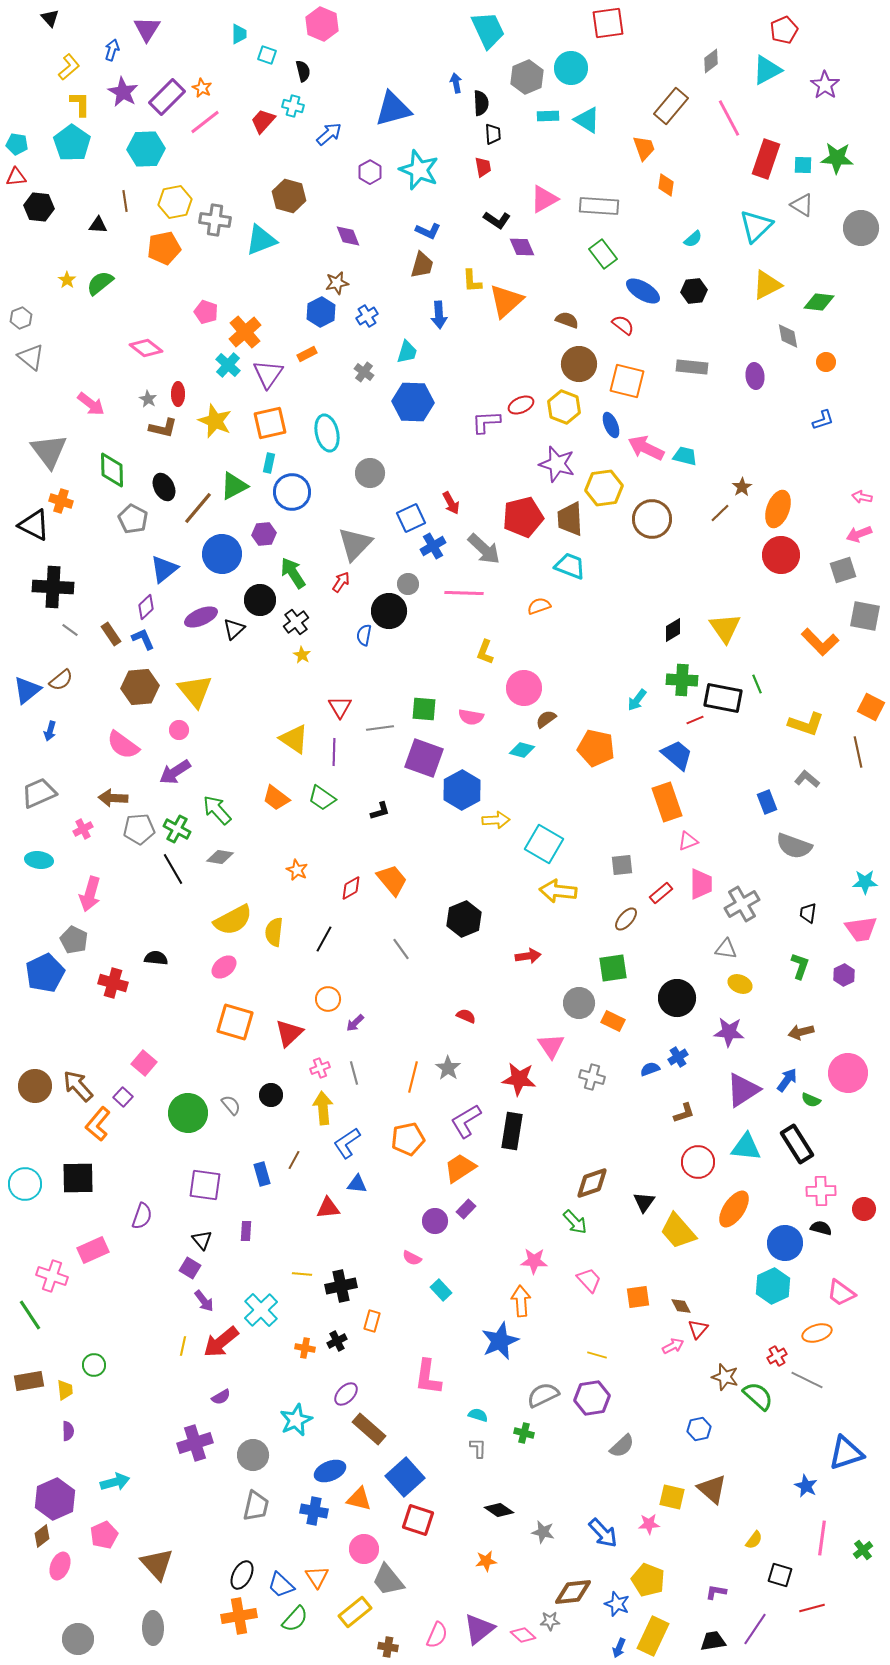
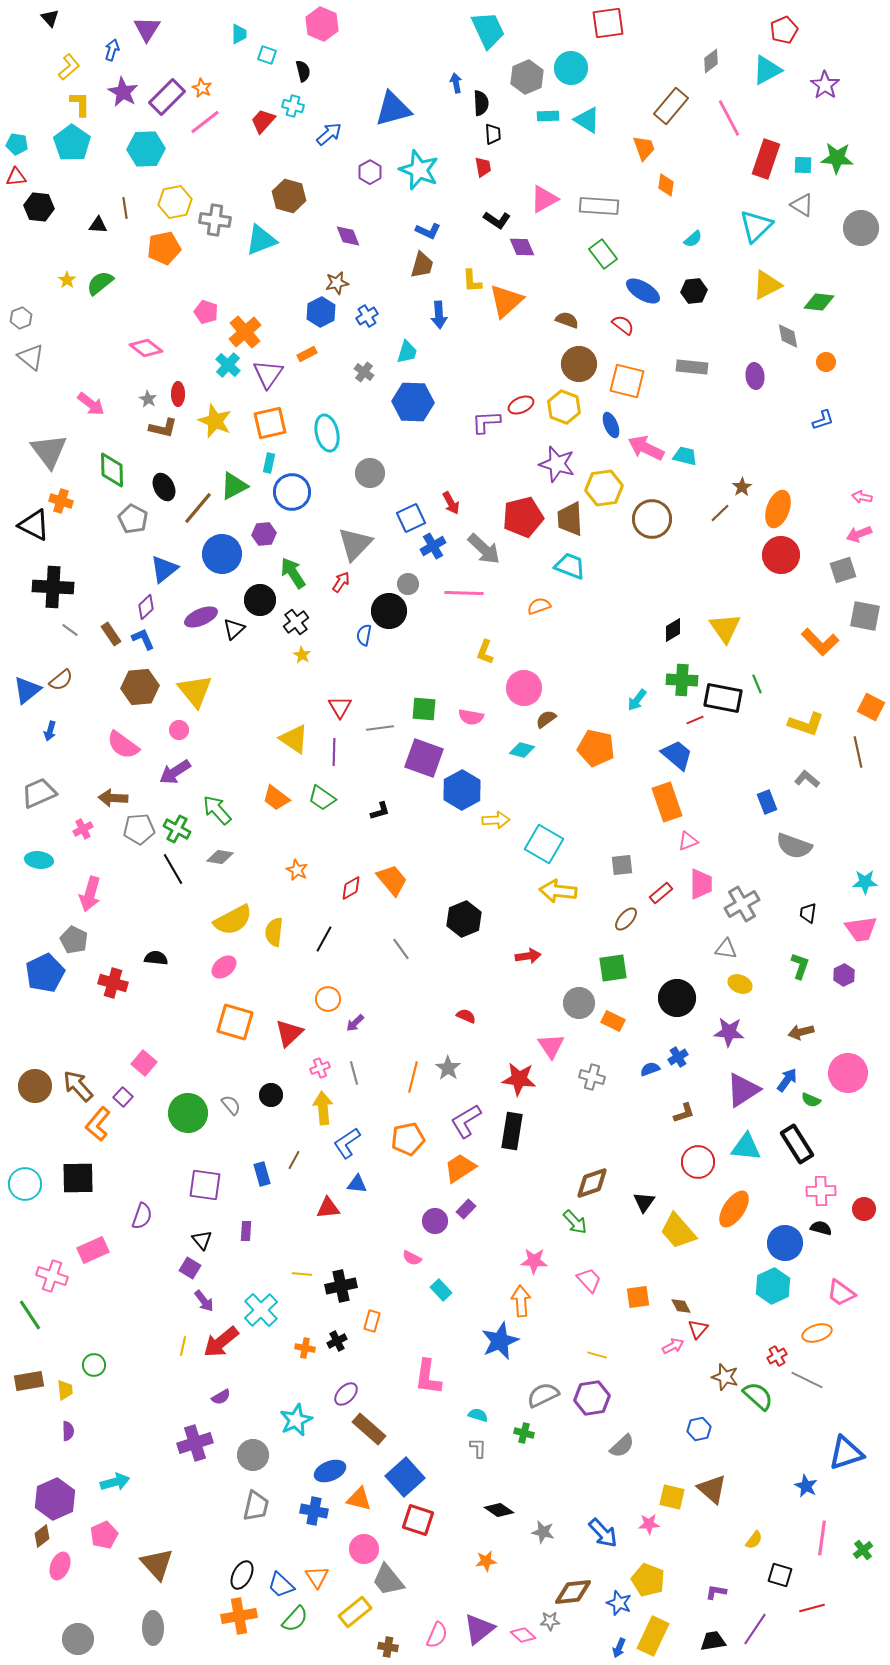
brown line at (125, 201): moved 7 px down
blue star at (617, 1604): moved 2 px right, 1 px up
